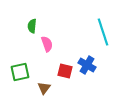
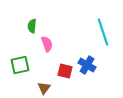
green square: moved 7 px up
